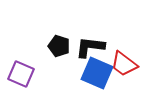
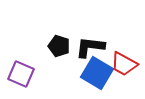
red trapezoid: rotated 8 degrees counterclockwise
blue square: rotated 8 degrees clockwise
